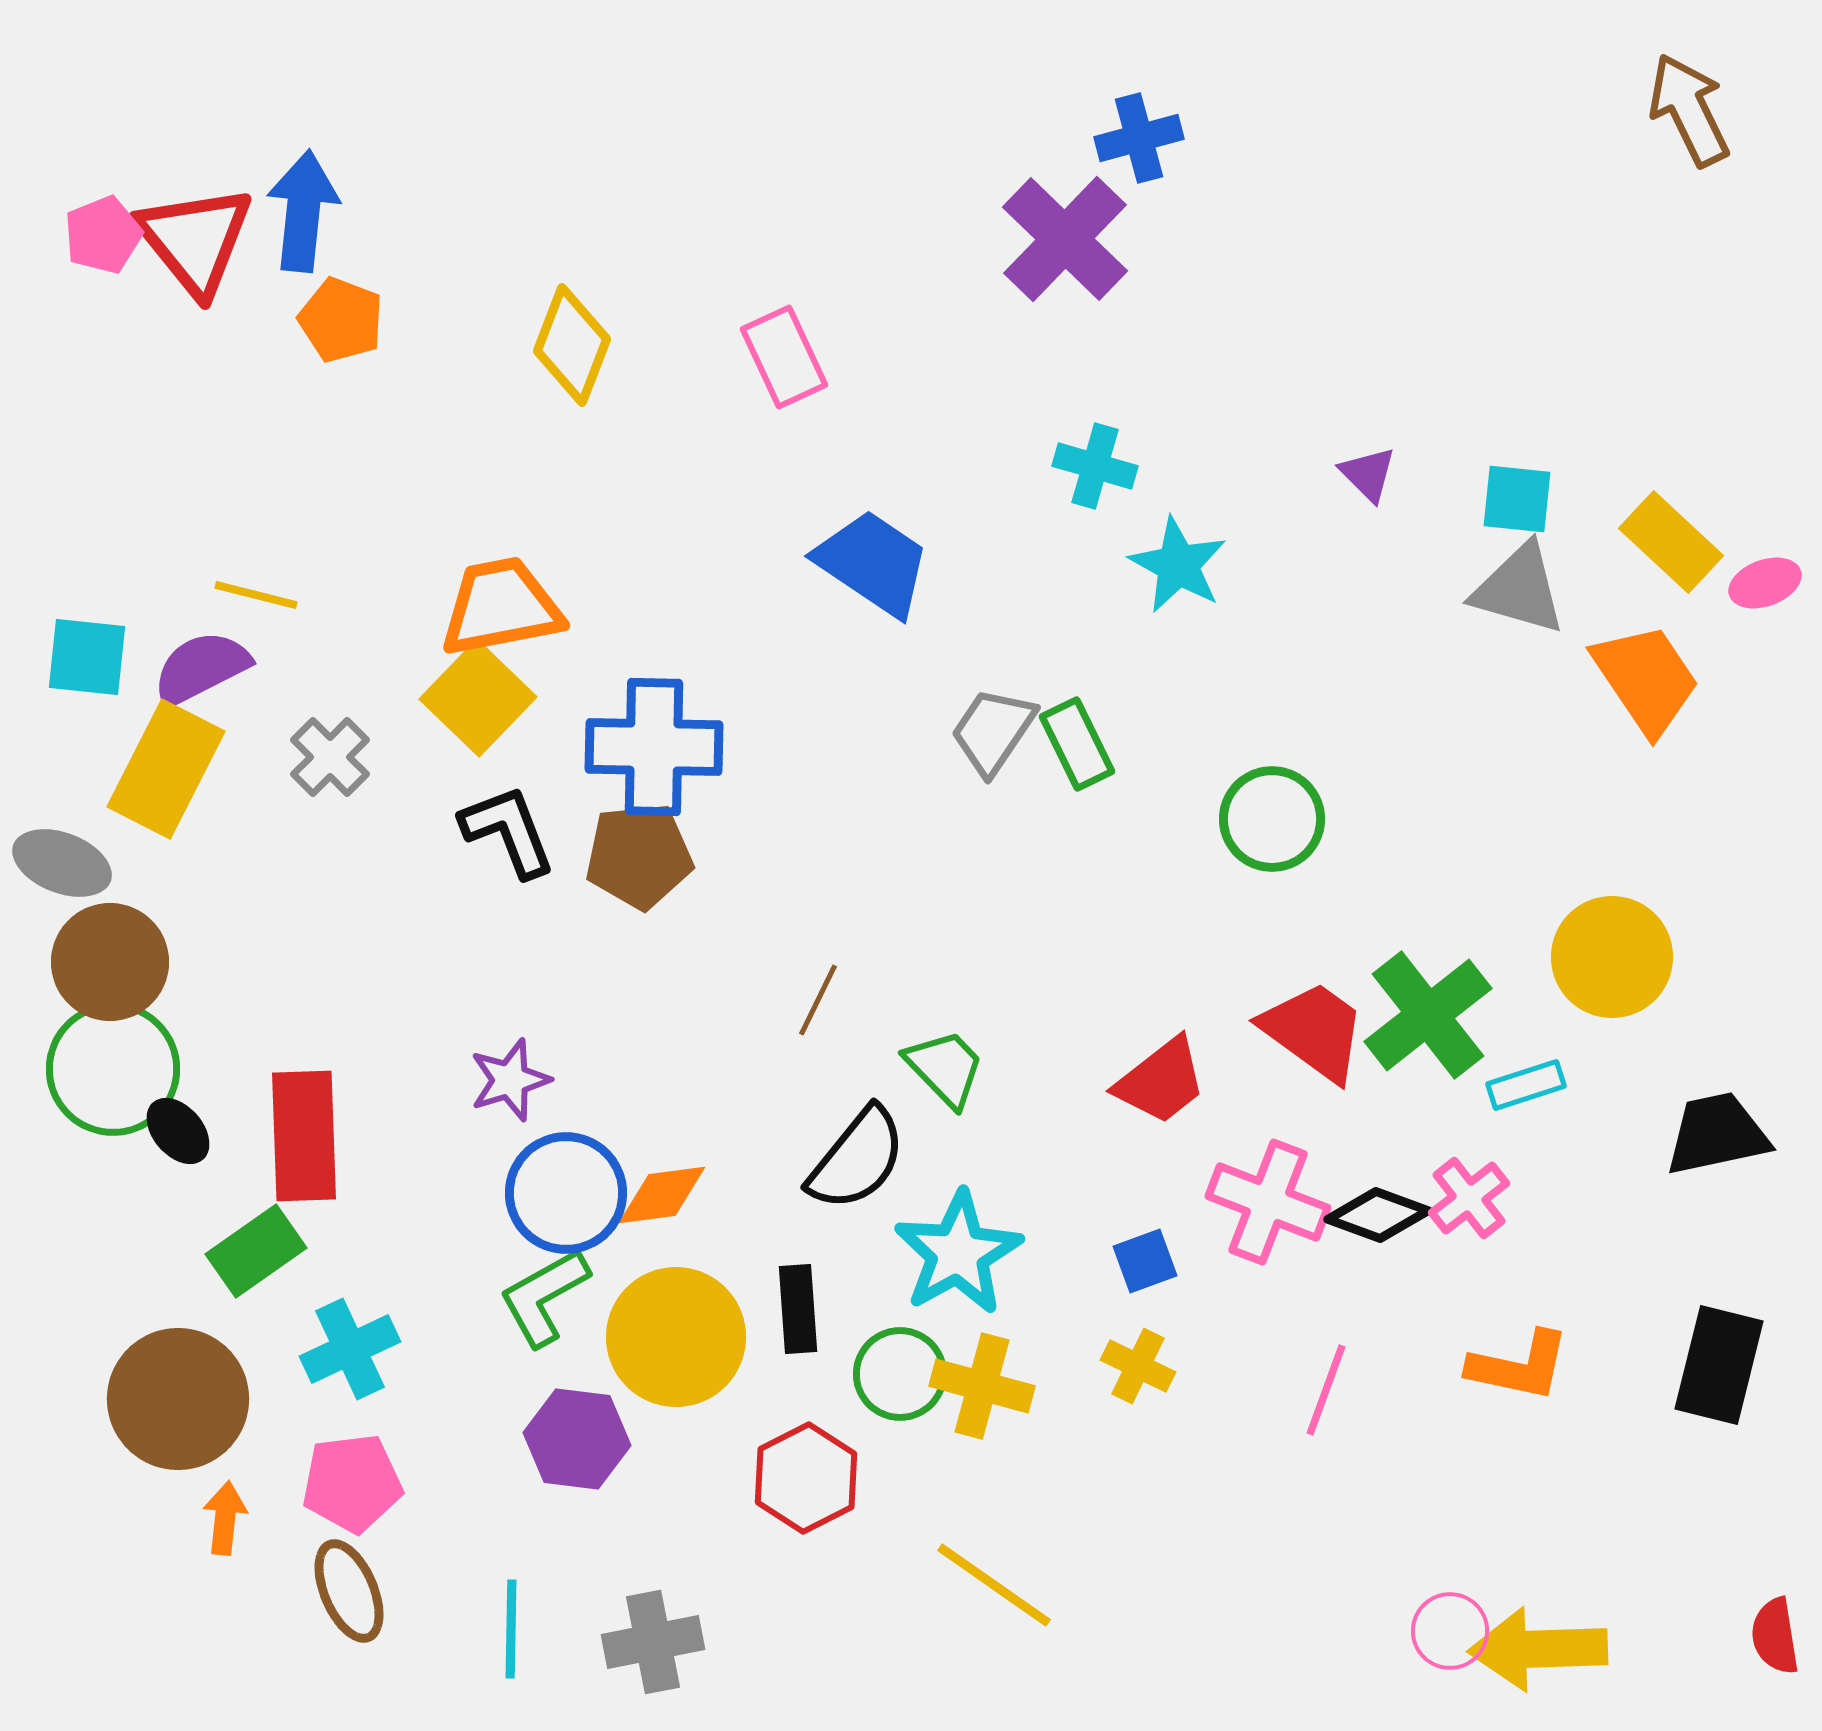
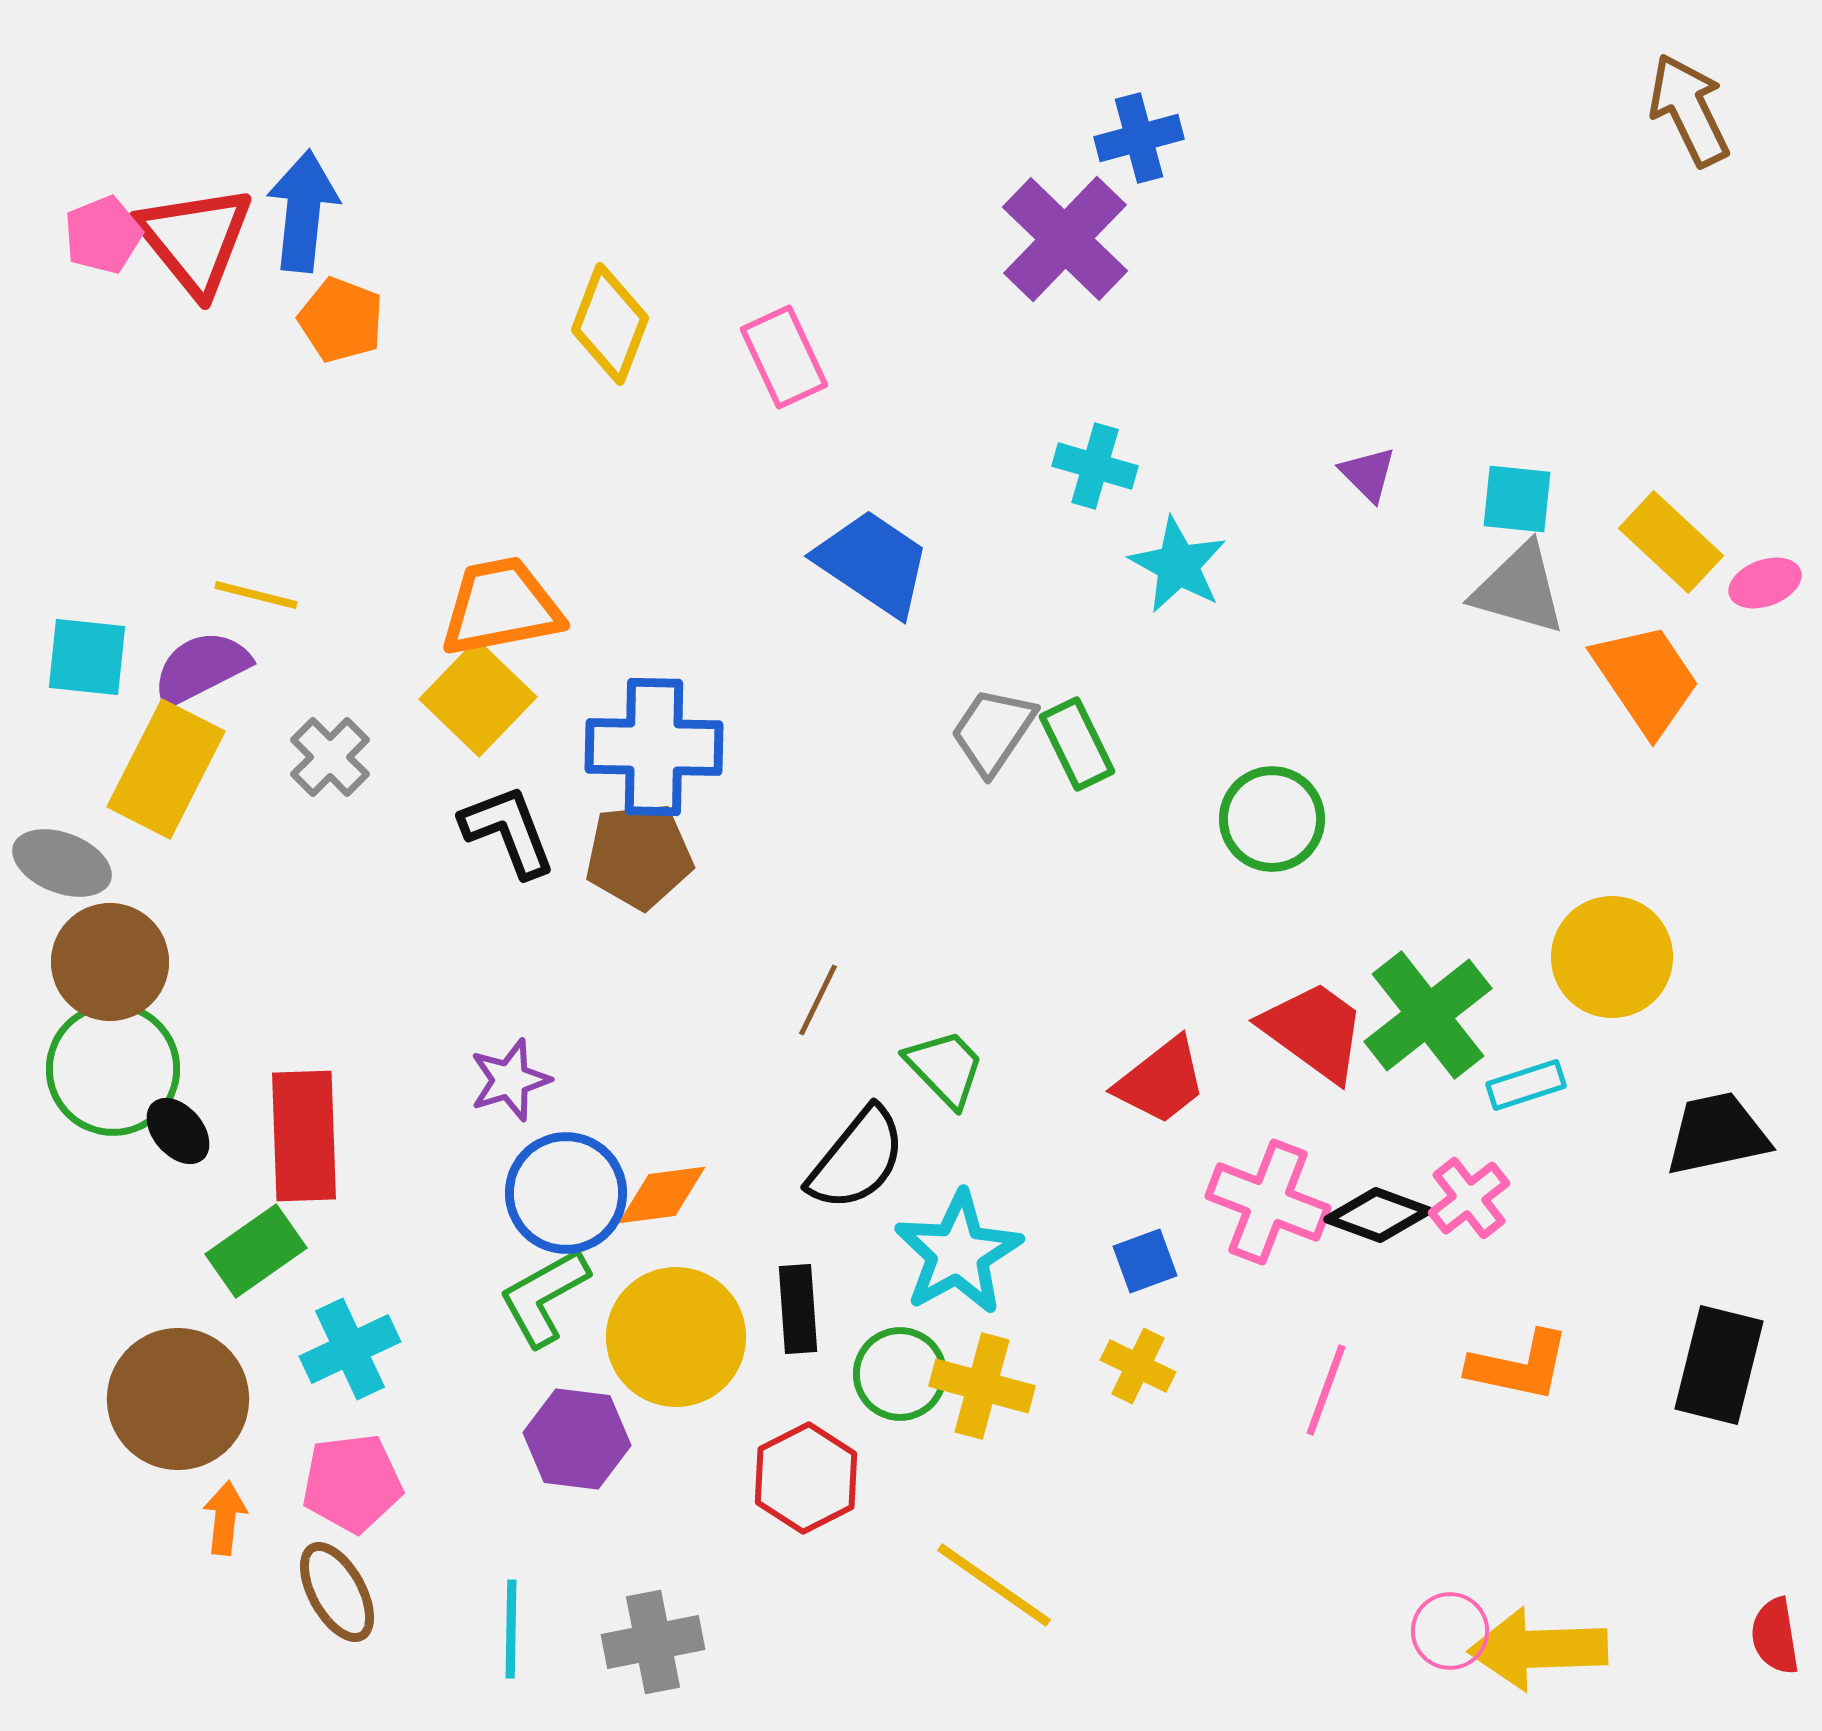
yellow diamond at (572, 345): moved 38 px right, 21 px up
brown ellipse at (349, 1591): moved 12 px left, 1 px down; rotated 6 degrees counterclockwise
